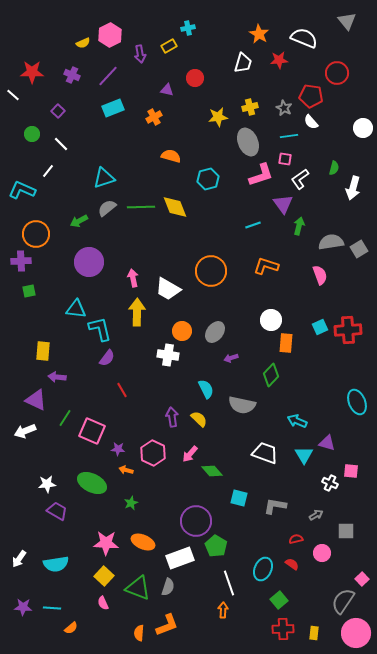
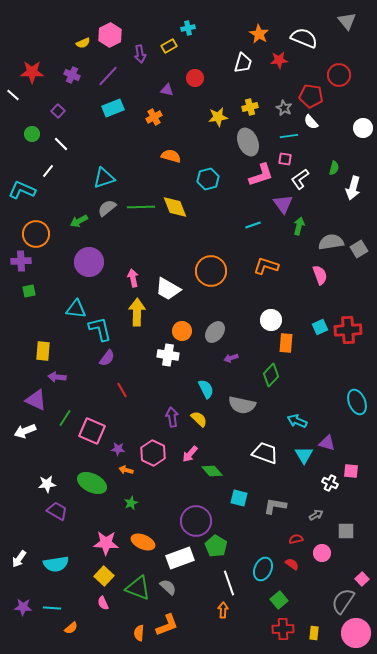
red circle at (337, 73): moved 2 px right, 2 px down
gray semicircle at (168, 587): rotated 66 degrees counterclockwise
